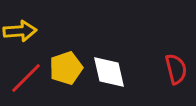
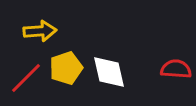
yellow arrow: moved 20 px right
red semicircle: rotated 72 degrees counterclockwise
